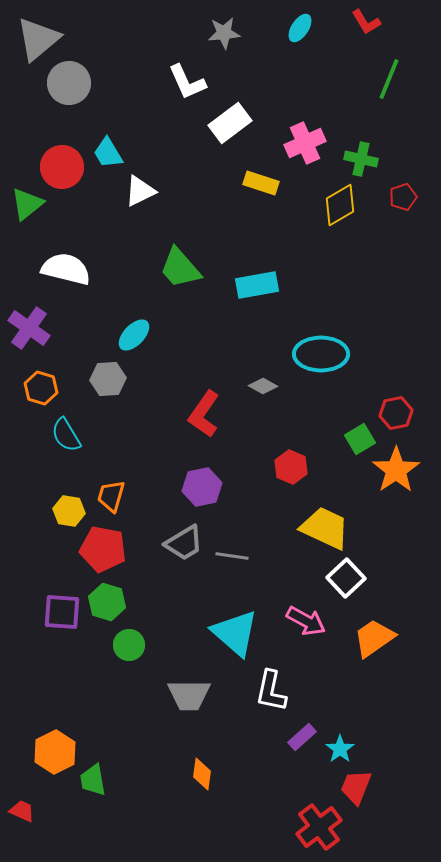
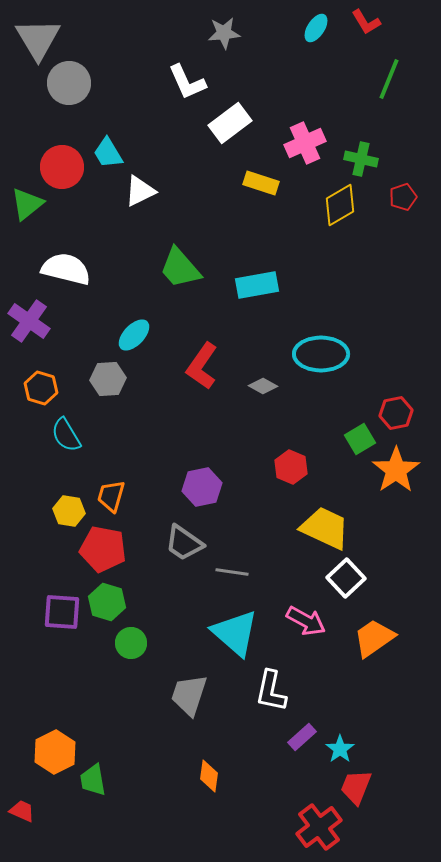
cyan ellipse at (300, 28): moved 16 px right
gray triangle at (38, 39): rotated 21 degrees counterclockwise
purple cross at (29, 328): moved 7 px up
red L-shape at (204, 414): moved 2 px left, 48 px up
gray trapezoid at (184, 543): rotated 66 degrees clockwise
gray line at (232, 556): moved 16 px down
green circle at (129, 645): moved 2 px right, 2 px up
gray trapezoid at (189, 695): rotated 108 degrees clockwise
orange diamond at (202, 774): moved 7 px right, 2 px down
